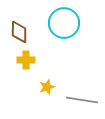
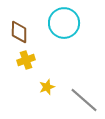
yellow cross: rotated 18 degrees counterclockwise
gray line: moved 2 px right; rotated 32 degrees clockwise
